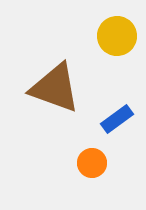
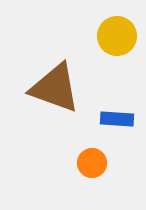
blue rectangle: rotated 40 degrees clockwise
